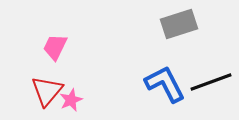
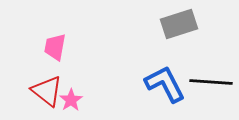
pink trapezoid: rotated 16 degrees counterclockwise
black line: rotated 24 degrees clockwise
red triangle: rotated 32 degrees counterclockwise
pink star: rotated 10 degrees counterclockwise
